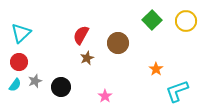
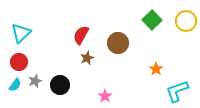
black circle: moved 1 px left, 2 px up
